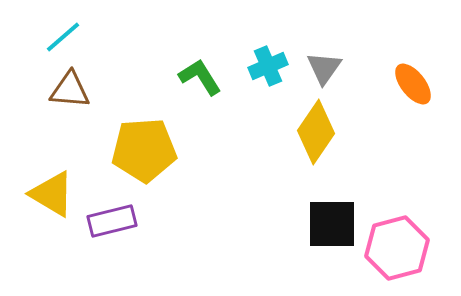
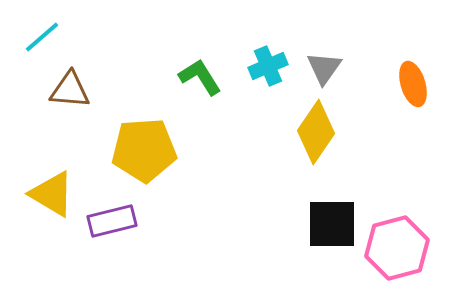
cyan line: moved 21 px left
orange ellipse: rotated 21 degrees clockwise
